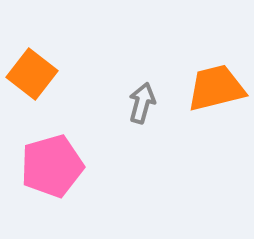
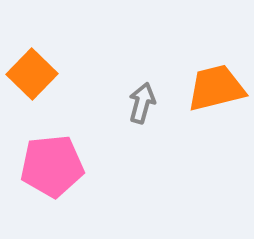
orange square: rotated 6 degrees clockwise
pink pentagon: rotated 10 degrees clockwise
